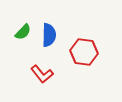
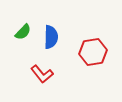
blue semicircle: moved 2 px right, 2 px down
red hexagon: moved 9 px right; rotated 16 degrees counterclockwise
